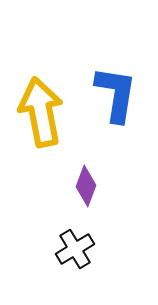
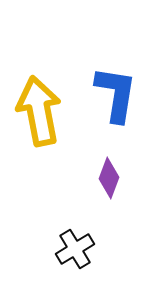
yellow arrow: moved 2 px left, 1 px up
purple diamond: moved 23 px right, 8 px up
